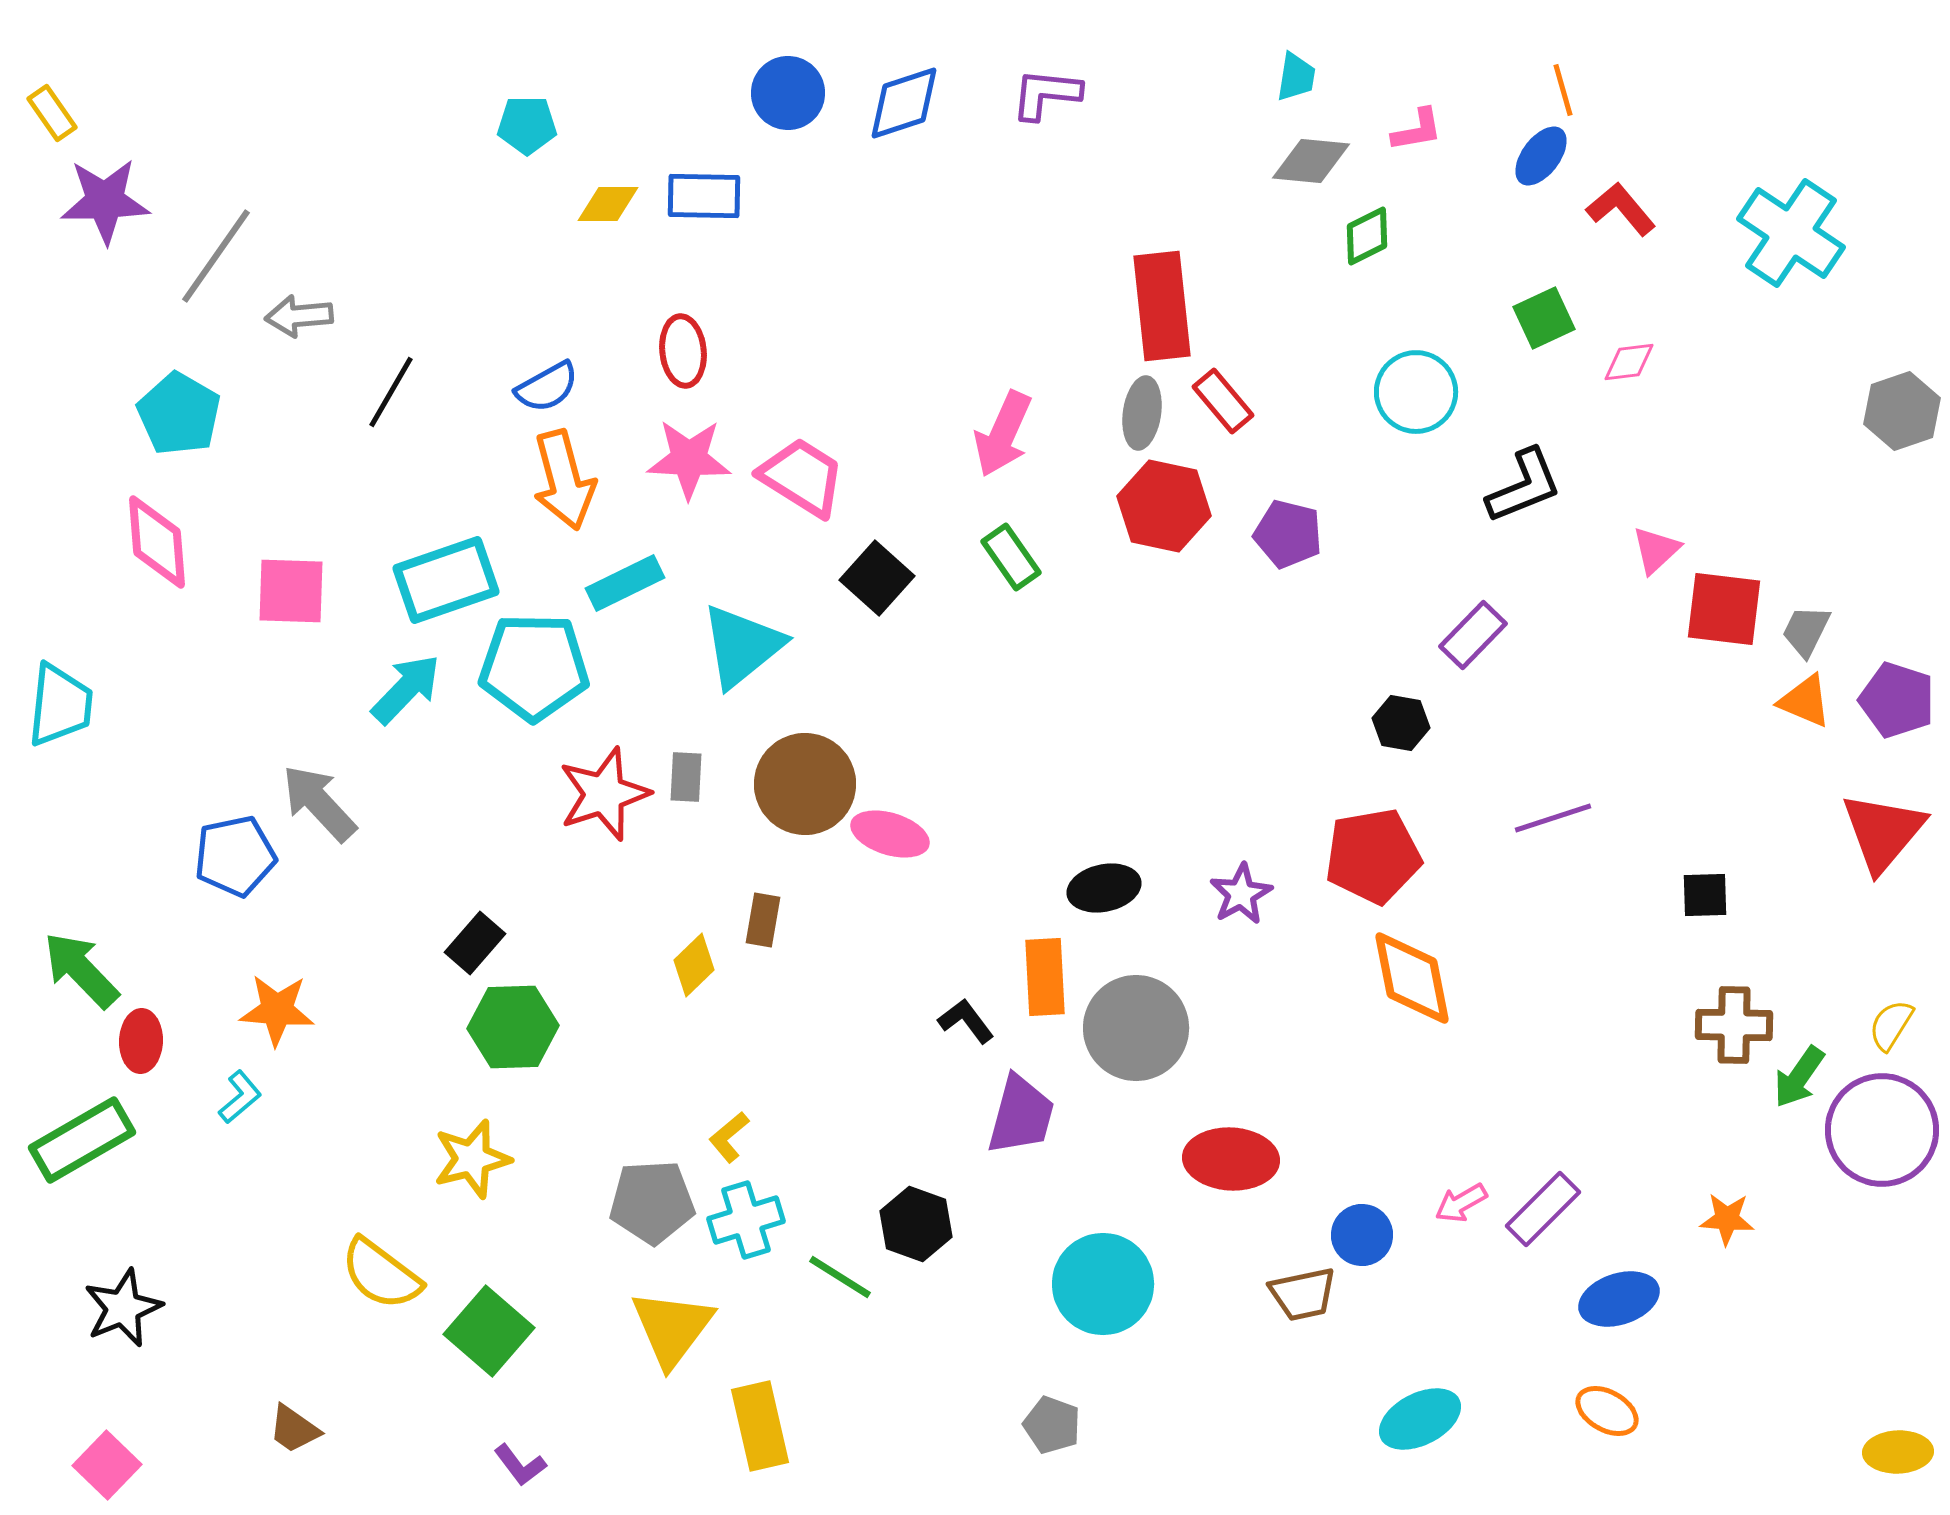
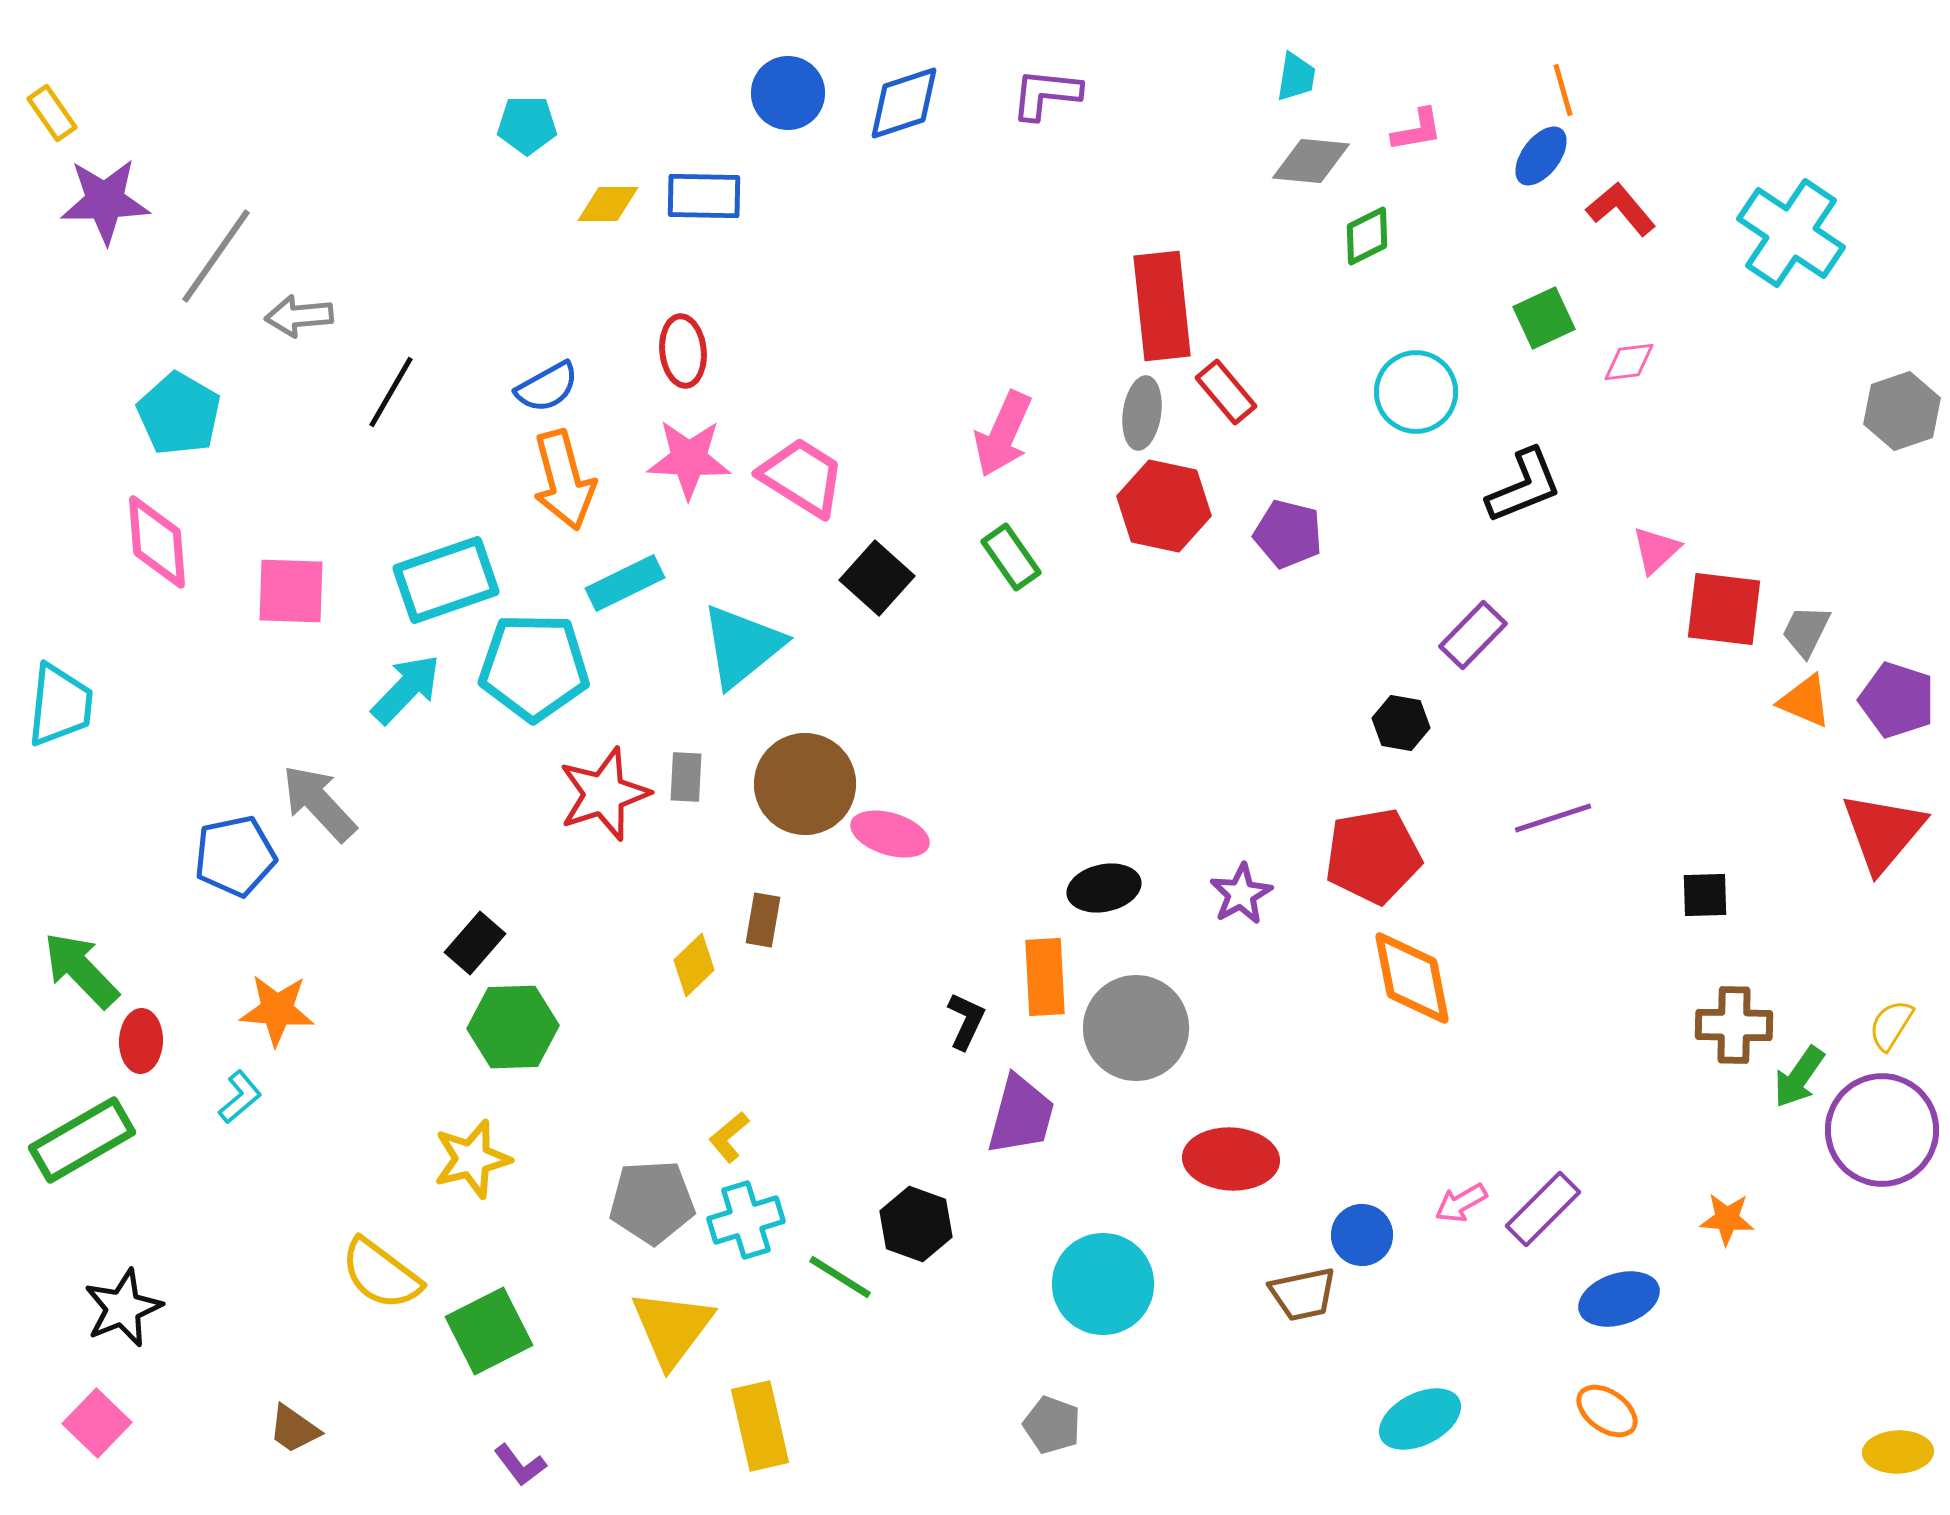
red rectangle at (1223, 401): moved 3 px right, 9 px up
black L-shape at (966, 1021): rotated 62 degrees clockwise
green square at (489, 1331): rotated 22 degrees clockwise
orange ellipse at (1607, 1411): rotated 6 degrees clockwise
pink square at (107, 1465): moved 10 px left, 42 px up
